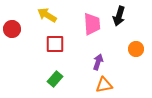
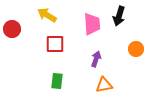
purple arrow: moved 2 px left, 3 px up
green rectangle: moved 2 px right, 2 px down; rotated 35 degrees counterclockwise
